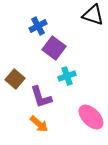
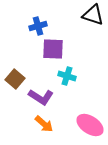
blue cross: rotated 12 degrees clockwise
purple square: moved 1 px left, 1 px down; rotated 35 degrees counterclockwise
cyan cross: rotated 36 degrees clockwise
purple L-shape: rotated 40 degrees counterclockwise
pink ellipse: moved 1 px left, 8 px down; rotated 12 degrees counterclockwise
orange arrow: moved 5 px right
